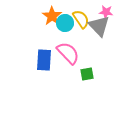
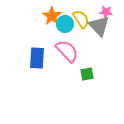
cyan circle: moved 1 px down
pink semicircle: moved 1 px left, 2 px up
blue rectangle: moved 7 px left, 2 px up
